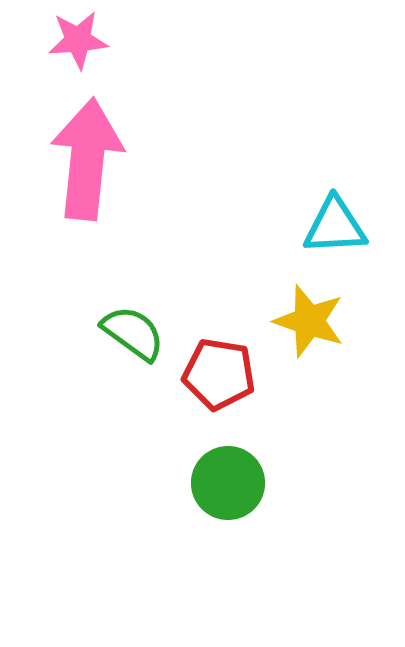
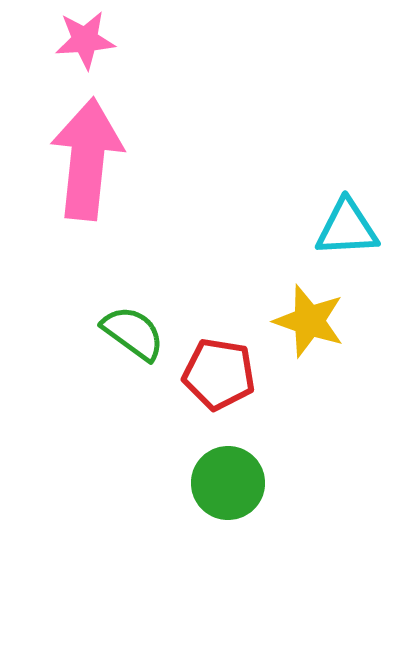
pink star: moved 7 px right
cyan triangle: moved 12 px right, 2 px down
